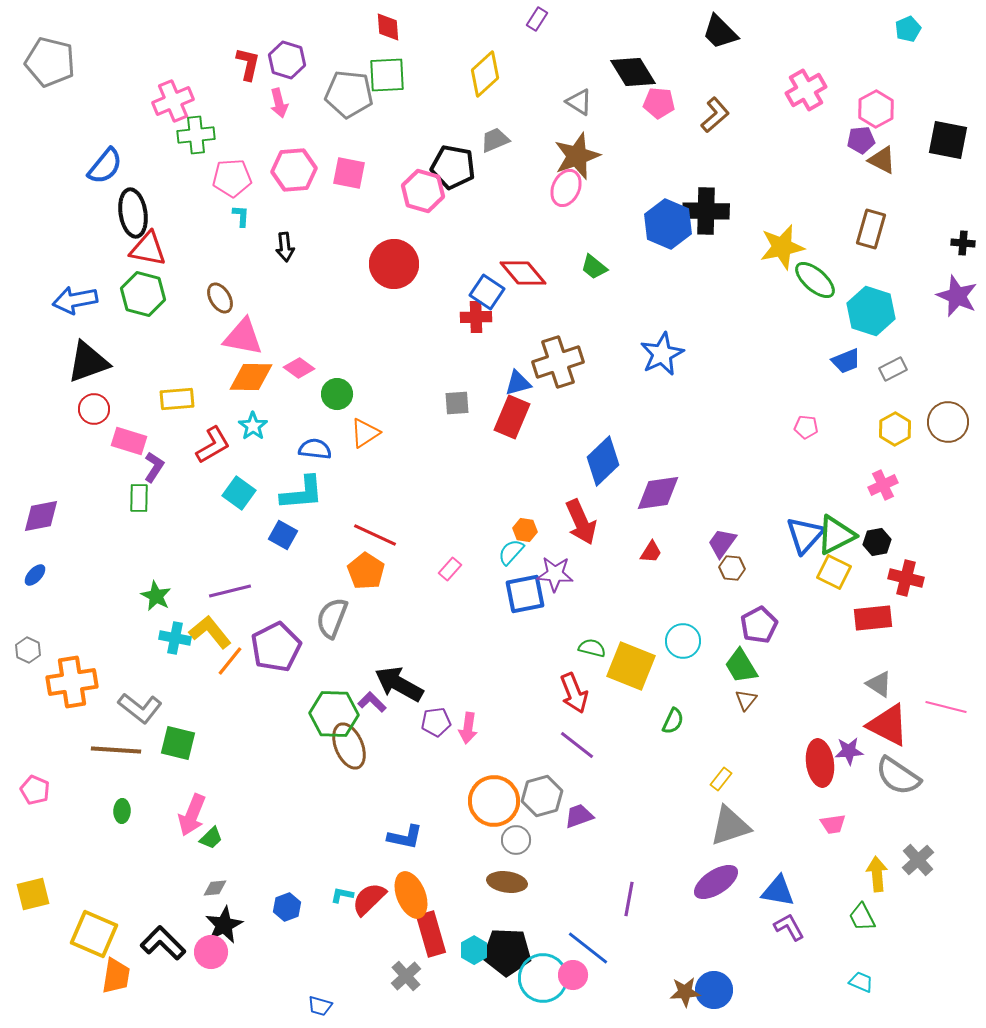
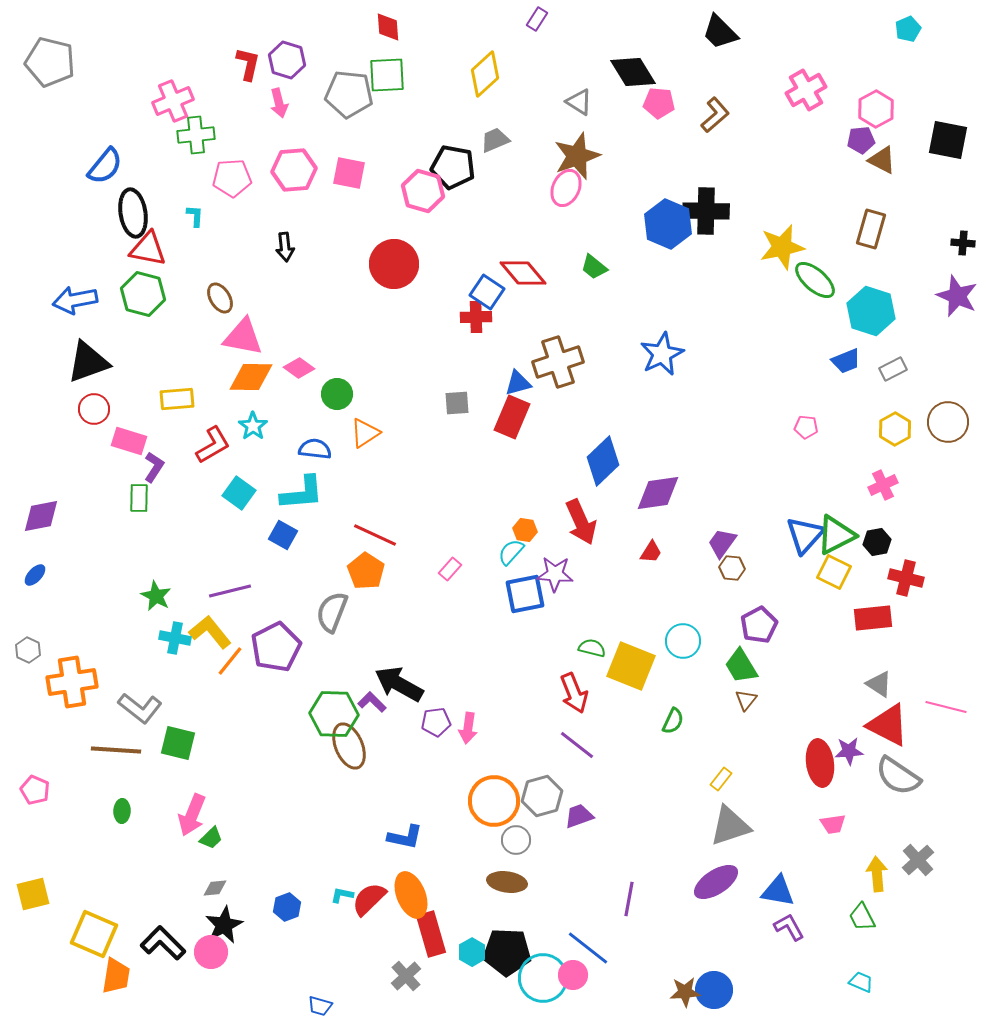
cyan L-shape at (241, 216): moved 46 px left
gray semicircle at (332, 618): moved 6 px up
cyan hexagon at (474, 950): moved 2 px left, 2 px down
